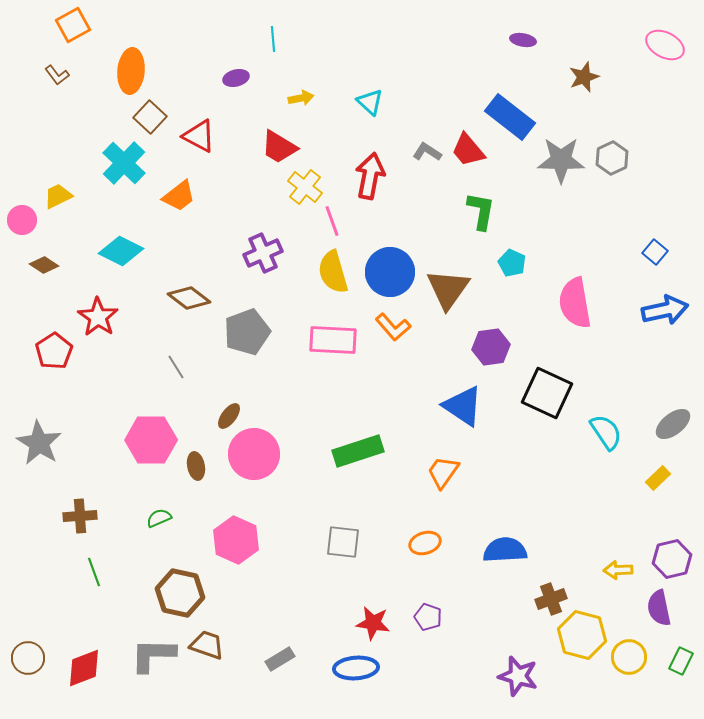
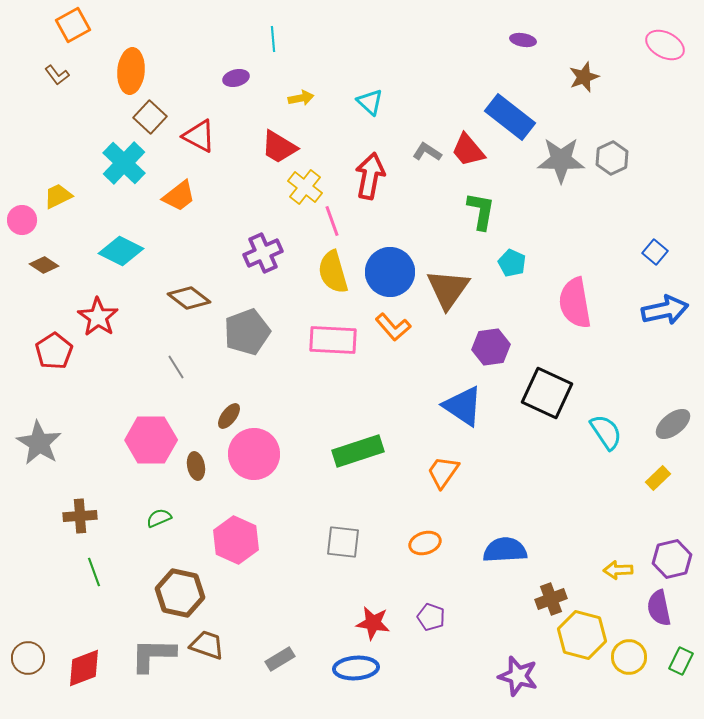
purple pentagon at (428, 617): moved 3 px right
